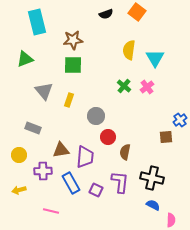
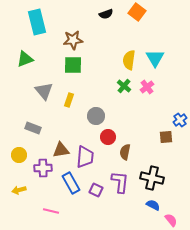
yellow semicircle: moved 10 px down
purple cross: moved 3 px up
pink semicircle: rotated 40 degrees counterclockwise
